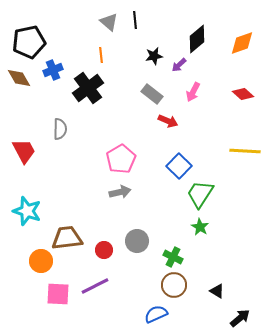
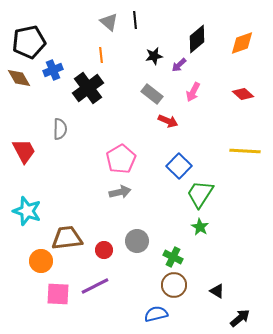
blue semicircle: rotated 10 degrees clockwise
